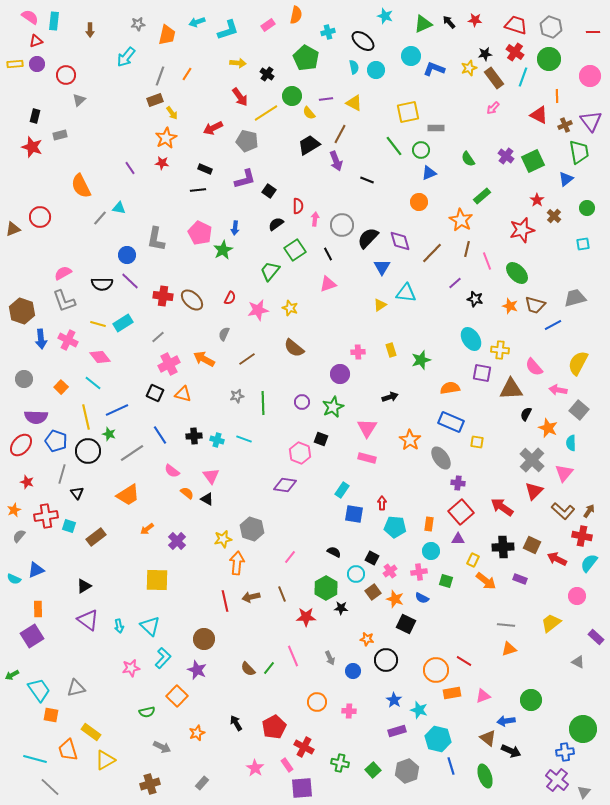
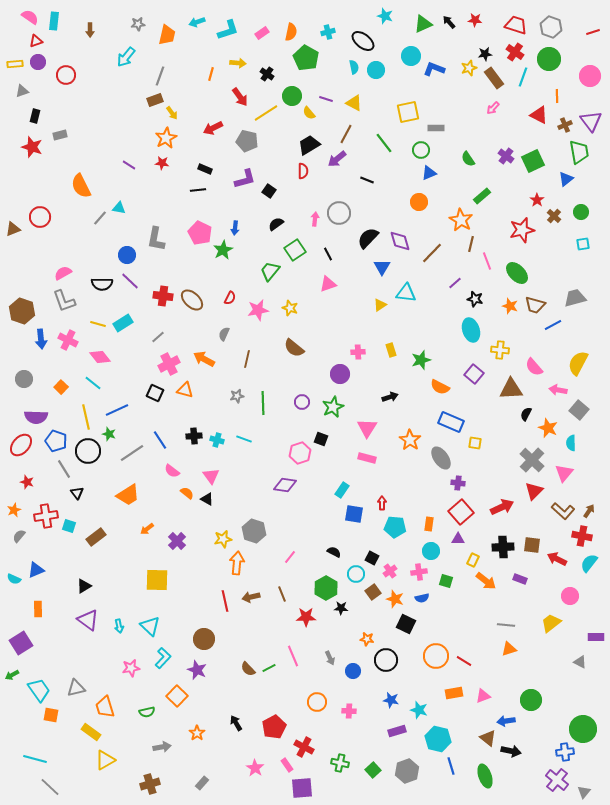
orange semicircle at (296, 15): moved 5 px left, 17 px down
pink rectangle at (268, 25): moved 6 px left, 8 px down
red line at (593, 32): rotated 16 degrees counterclockwise
purple circle at (37, 64): moved 1 px right, 2 px up
orange line at (187, 74): moved 24 px right; rotated 16 degrees counterclockwise
purple line at (326, 99): rotated 24 degrees clockwise
gray triangle at (79, 100): moved 57 px left, 9 px up; rotated 24 degrees clockwise
brown line at (340, 134): moved 6 px right
green line at (394, 146): moved 10 px left, 3 px up
purple arrow at (336, 161): moved 1 px right, 2 px up; rotated 72 degrees clockwise
purple line at (130, 168): moved 1 px left, 3 px up; rotated 24 degrees counterclockwise
red semicircle at (298, 206): moved 5 px right, 35 px up
green circle at (587, 208): moved 6 px left, 4 px down
gray circle at (342, 225): moved 3 px left, 12 px up
brown line at (467, 249): moved 4 px right, 5 px up
cyan ellipse at (471, 339): moved 9 px up; rotated 15 degrees clockwise
brown line at (247, 359): rotated 42 degrees counterclockwise
purple square at (482, 373): moved 8 px left, 1 px down; rotated 30 degrees clockwise
orange semicircle at (450, 388): moved 10 px left, 1 px up; rotated 144 degrees counterclockwise
orange triangle at (183, 394): moved 2 px right, 4 px up
blue line at (160, 435): moved 5 px down
yellow square at (477, 442): moved 2 px left, 1 px down
pink hexagon at (300, 453): rotated 20 degrees clockwise
gray line at (62, 474): moved 2 px right, 5 px up; rotated 48 degrees counterclockwise
red arrow at (502, 507): rotated 120 degrees clockwise
gray hexagon at (252, 529): moved 2 px right, 2 px down
brown square at (532, 545): rotated 18 degrees counterclockwise
pink circle at (577, 596): moved 7 px left
blue semicircle at (422, 598): rotated 40 degrees counterclockwise
purple square at (32, 636): moved 11 px left, 7 px down
purple rectangle at (596, 637): rotated 42 degrees counterclockwise
gray triangle at (578, 662): moved 2 px right
green line at (269, 668): rotated 24 degrees clockwise
orange circle at (436, 670): moved 14 px up
orange rectangle at (452, 693): moved 2 px right
blue star at (394, 700): moved 3 px left; rotated 21 degrees counterclockwise
orange star at (197, 733): rotated 14 degrees counterclockwise
gray arrow at (162, 747): rotated 36 degrees counterclockwise
orange trapezoid at (68, 750): moved 37 px right, 43 px up
black arrow at (511, 751): rotated 12 degrees counterclockwise
